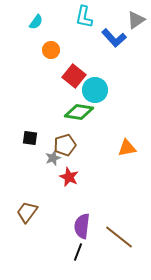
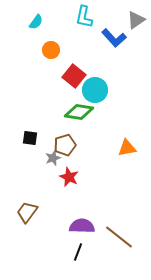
purple semicircle: rotated 85 degrees clockwise
